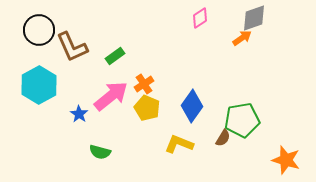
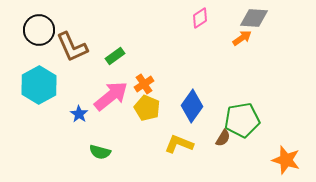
gray diamond: rotated 24 degrees clockwise
